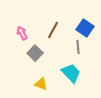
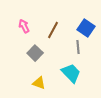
blue square: moved 1 px right
pink arrow: moved 2 px right, 7 px up
yellow triangle: moved 2 px left, 1 px up
